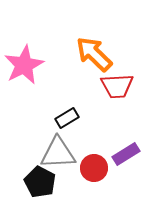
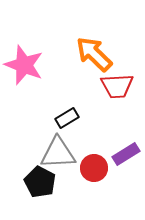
pink star: rotated 24 degrees counterclockwise
